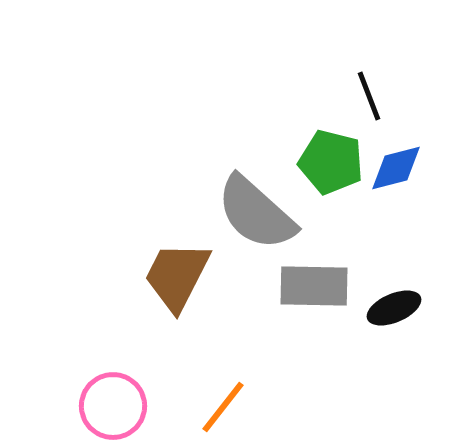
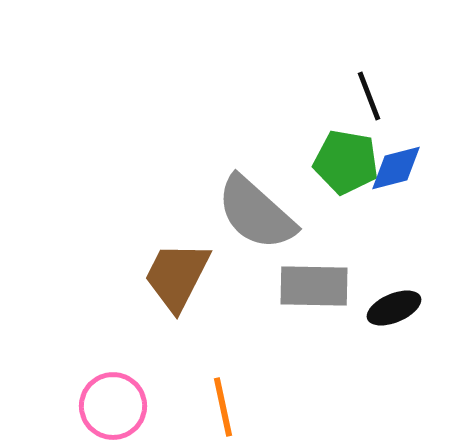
green pentagon: moved 15 px right; rotated 4 degrees counterclockwise
orange line: rotated 50 degrees counterclockwise
